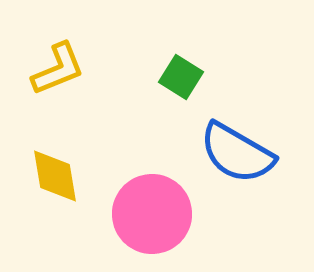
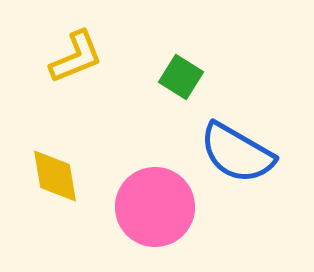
yellow L-shape: moved 18 px right, 12 px up
pink circle: moved 3 px right, 7 px up
